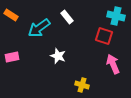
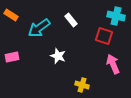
white rectangle: moved 4 px right, 3 px down
